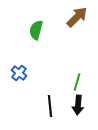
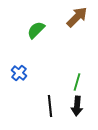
green semicircle: rotated 30 degrees clockwise
black arrow: moved 1 px left, 1 px down
